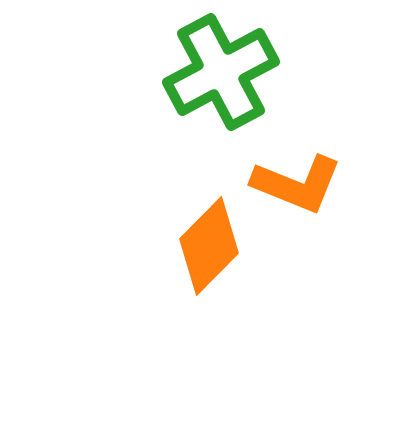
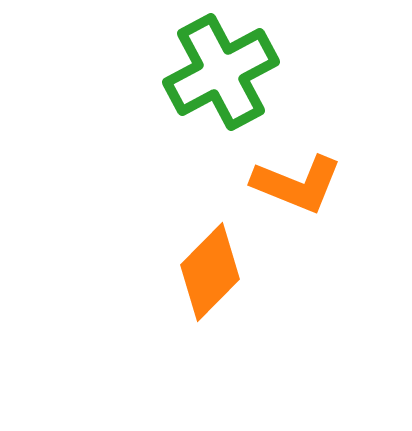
orange diamond: moved 1 px right, 26 px down
